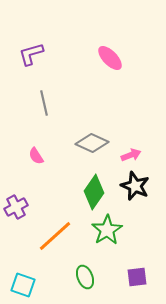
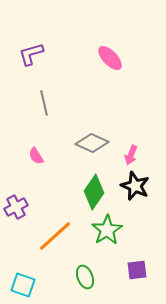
pink arrow: rotated 132 degrees clockwise
purple square: moved 7 px up
